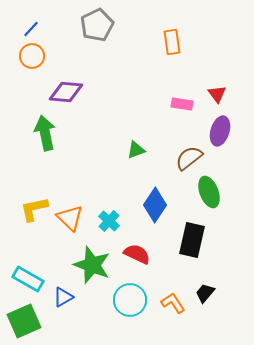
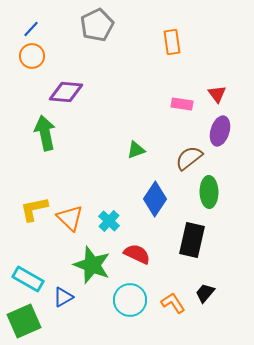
green ellipse: rotated 20 degrees clockwise
blue diamond: moved 6 px up
